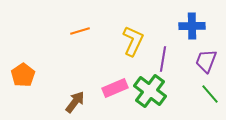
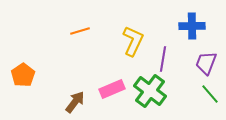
purple trapezoid: moved 2 px down
pink rectangle: moved 3 px left, 1 px down
